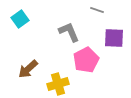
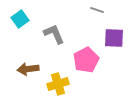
gray L-shape: moved 15 px left, 2 px down
brown arrow: rotated 35 degrees clockwise
